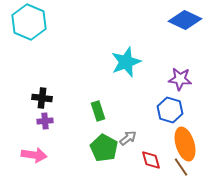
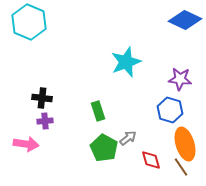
pink arrow: moved 8 px left, 11 px up
